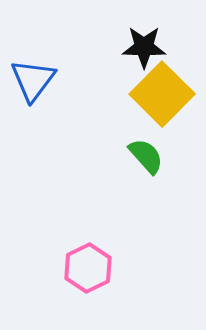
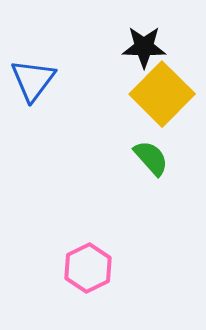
green semicircle: moved 5 px right, 2 px down
